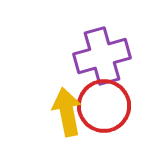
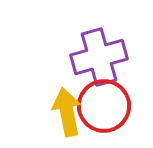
purple cross: moved 3 px left, 1 px down
